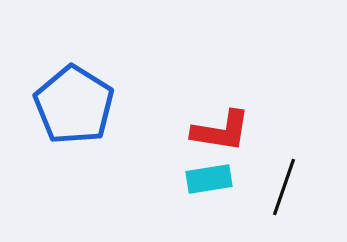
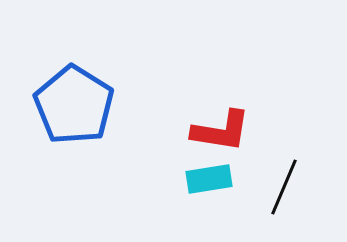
black line: rotated 4 degrees clockwise
